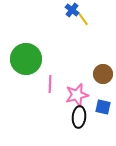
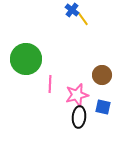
brown circle: moved 1 px left, 1 px down
